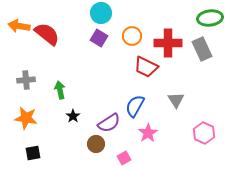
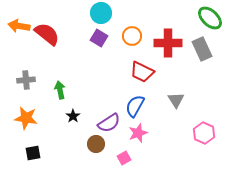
green ellipse: rotated 50 degrees clockwise
red trapezoid: moved 4 px left, 5 px down
pink star: moved 10 px left; rotated 12 degrees clockwise
